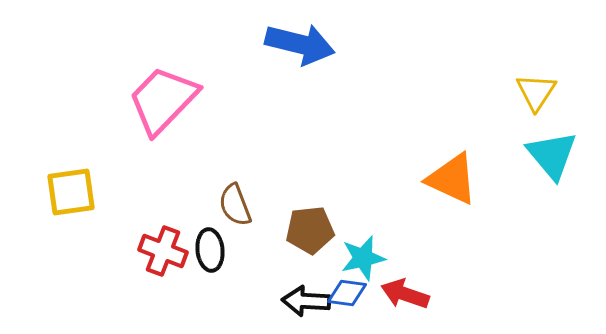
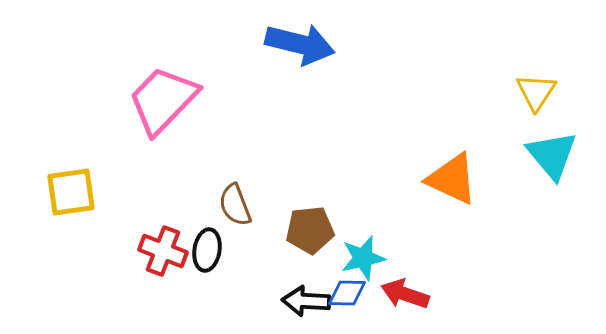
black ellipse: moved 3 px left; rotated 15 degrees clockwise
blue diamond: rotated 6 degrees counterclockwise
